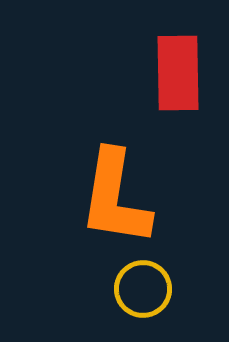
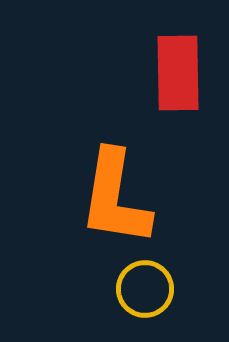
yellow circle: moved 2 px right
